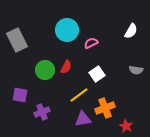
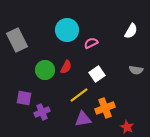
purple square: moved 4 px right, 3 px down
red star: moved 1 px right, 1 px down
